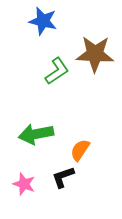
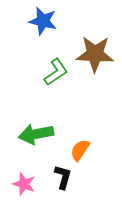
green L-shape: moved 1 px left, 1 px down
black L-shape: rotated 125 degrees clockwise
